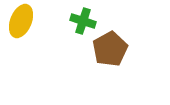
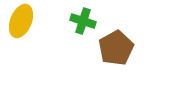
brown pentagon: moved 6 px right, 1 px up
